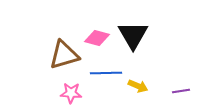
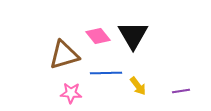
pink diamond: moved 1 px right, 2 px up; rotated 35 degrees clockwise
yellow arrow: rotated 30 degrees clockwise
